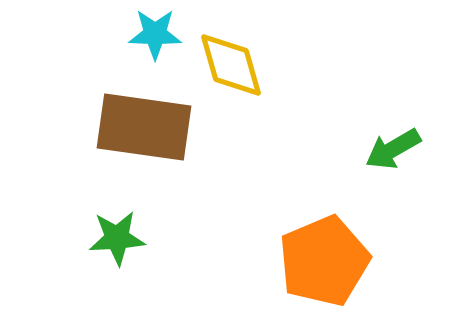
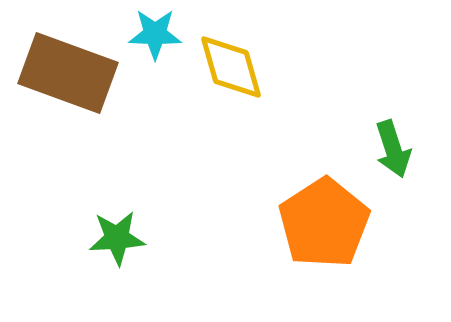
yellow diamond: moved 2 px down
brown rectangle: moved 76 px left, 54 px up; rotated 12 degrees clockwise
green arrow: rotated 78 degrees counterclockwise
orange pentagon: moved 38 px up; rotated 10 degrees counterclockwise
